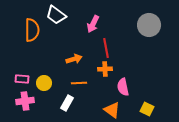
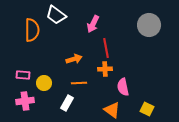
pink rectangle: moved 1 px right, 4 px up
